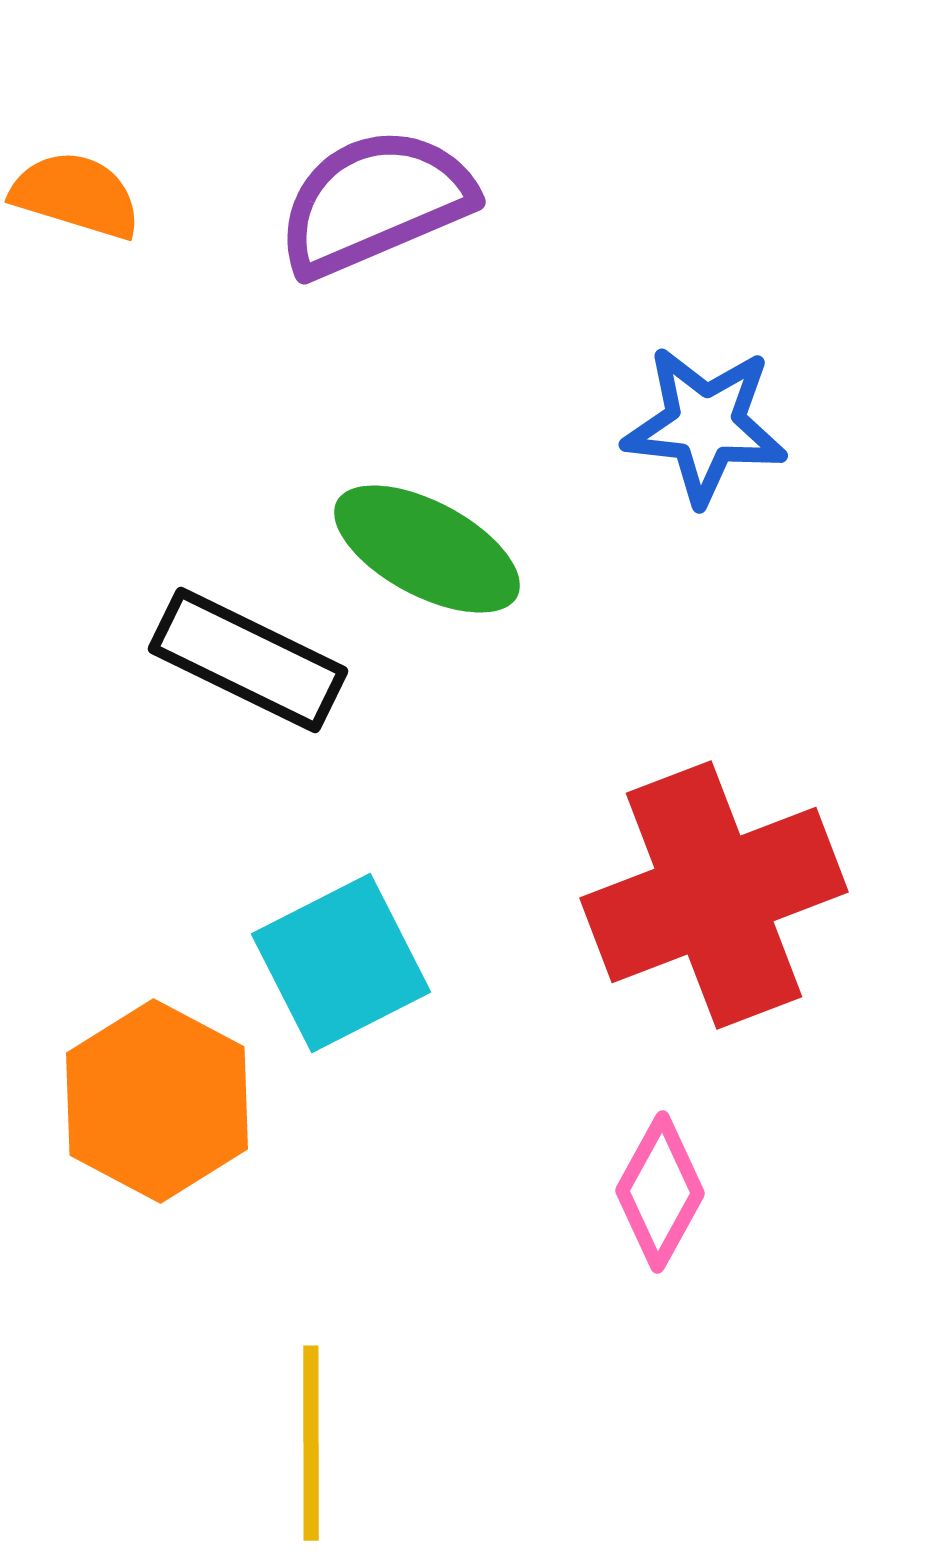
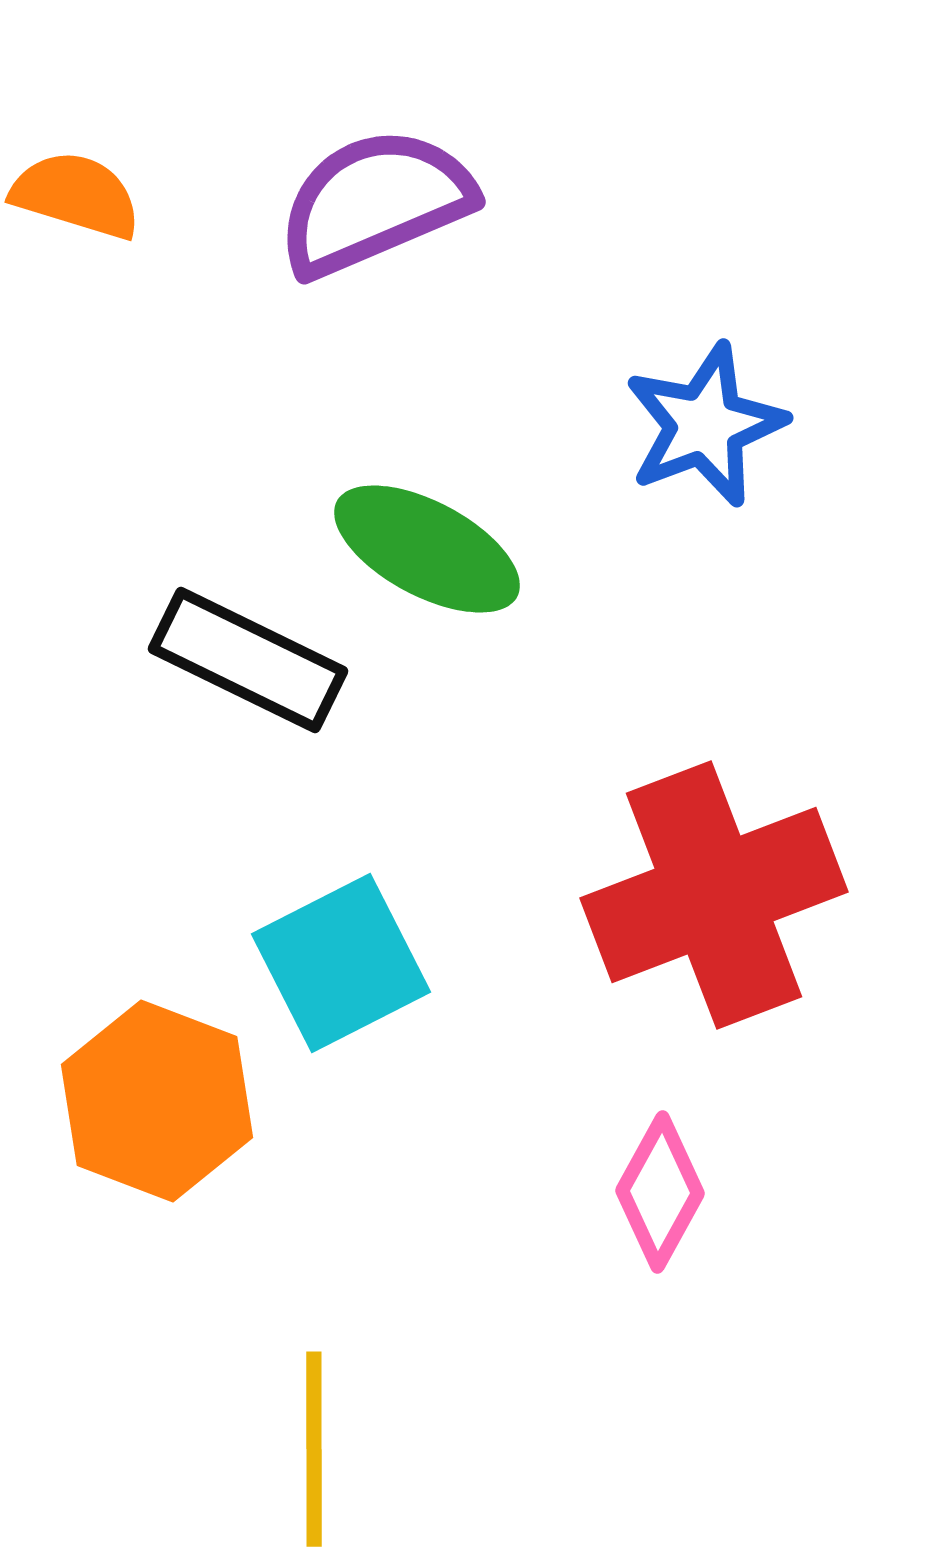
blue star: rotated 27 degrees counterclockwise
orange hexagon: rotated 7 degrees counterclockwise
yellow line: moved 3 px right, 6 px down
